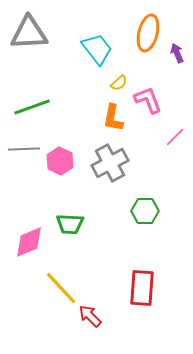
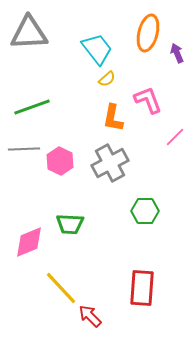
yellow semicircle: moved 12 px left, 4 px up
